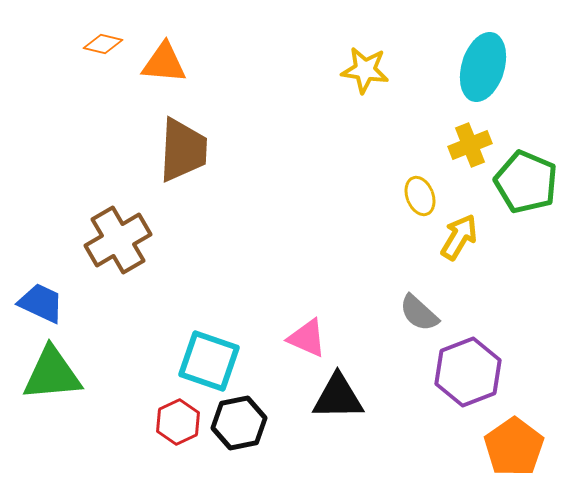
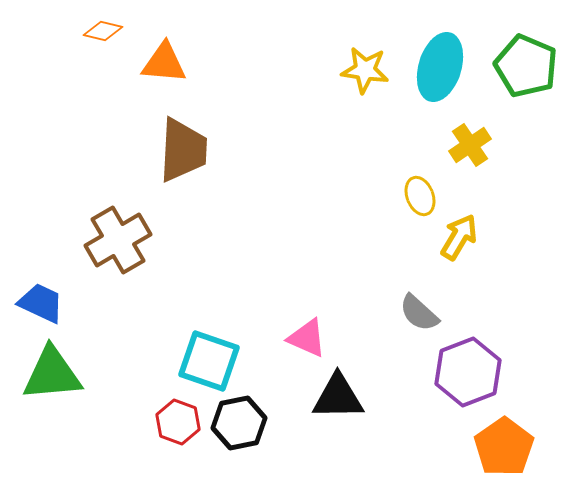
orange diamond: moved 13 px up
cyan ellipse: moved 43 px left
yellow cross: rotated 12 degrees counterclockwise
green pentagon: moved 116 px up
red hexagon: rotated 15 degrees counterclockwise
orange pentagon: moved 10 px left
